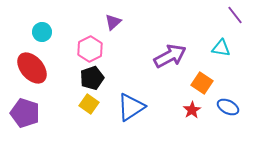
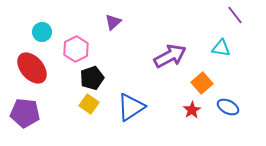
pink hexagon: moved 14 px left
orange square: rotated 15 degrees clockwise
purple pentagon: rotated 12 degrees counterclockwise
